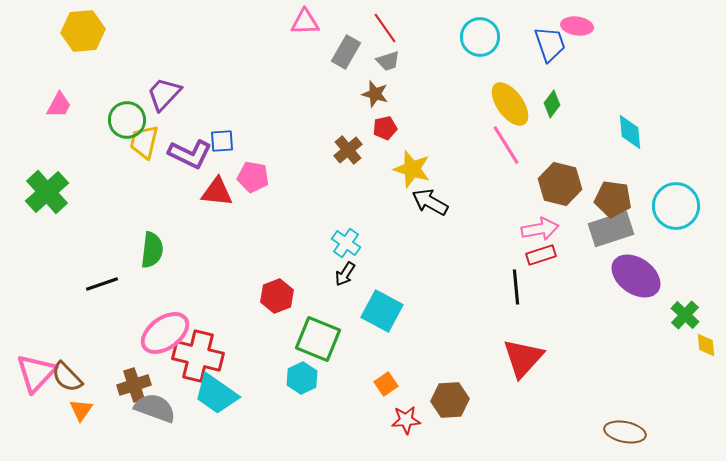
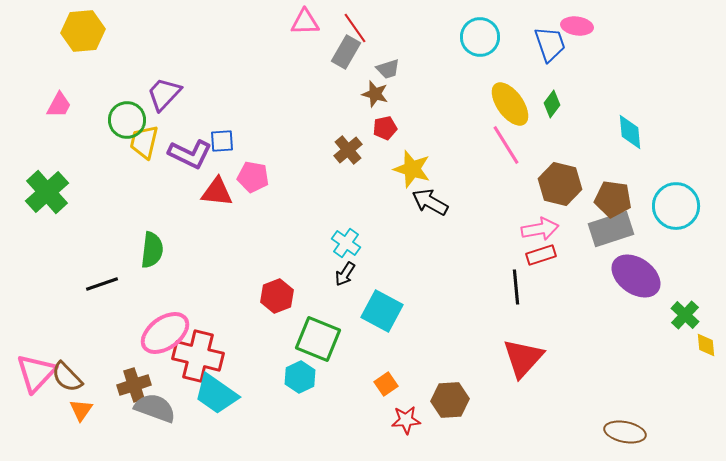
red line at (385, 28): moved 30 px left
gray trapezoid at (388, 61): moved 8 px down
cyan hexagon at (302, 378): moved 2 px left, 1 px up
